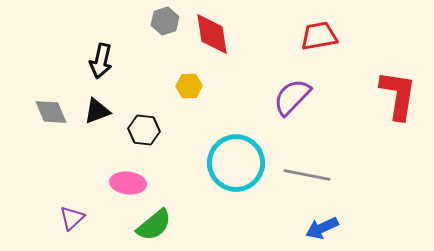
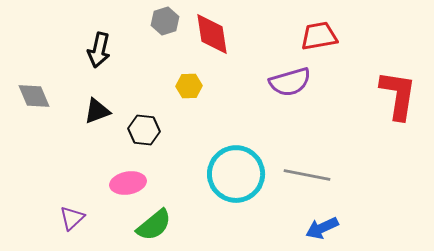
black arrow: moved 2 px left, 11 px up
purple semicircle: moved 2 px left, 15 px up; rotated 150 degrees counterclockwise
gray diamond: moved 17 px left, 16 px up
cyan circle: moved 11 px down
pink ellipse: rotated 16 degrees counterclockwise
